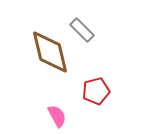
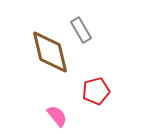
gray rectangle: moved 1 px left; rotated 15 degrees clockwise
pink semicircle: rotated 10 degrees counterclockwise
